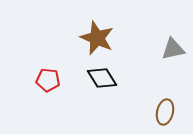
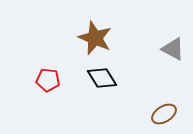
brown star: moved 2 px left
gray triangle: rotated 40 degrees clockwise
brown ellipse: moved 1 px left, 2 px down; rotated 45 degrees clockwise
